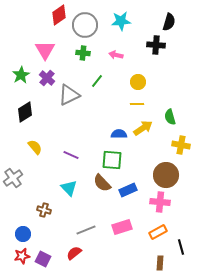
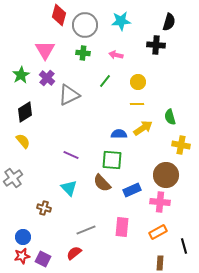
red diamond: rotated 40 degrees counterclockwise
green line: moved 8 px right
yellow semicircle: moved 12 px left, 6 px up
blue rectangle: moved 4 px right
brown cross: moved 2 px up
pink rectangle: rotated 66 degrees counterclockwise
blue circle: moved 3 px down
black line: moved 3 px right, 1 px up
